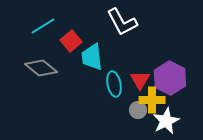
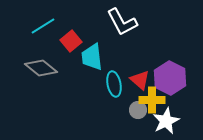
red triangle: rotated 20 degrees counterclockwise
